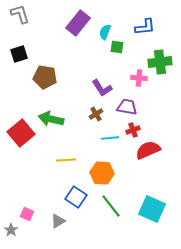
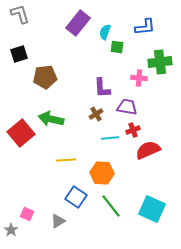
brown pentagon: rotated 15 degrees counterclockwise
purple L-shape: rotated 30 degrees clockwise
